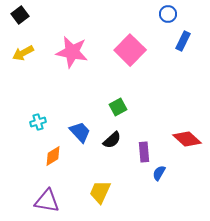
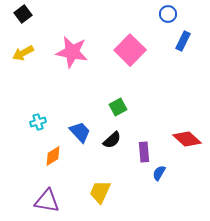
black square: moved 3 px right, 1 px up
